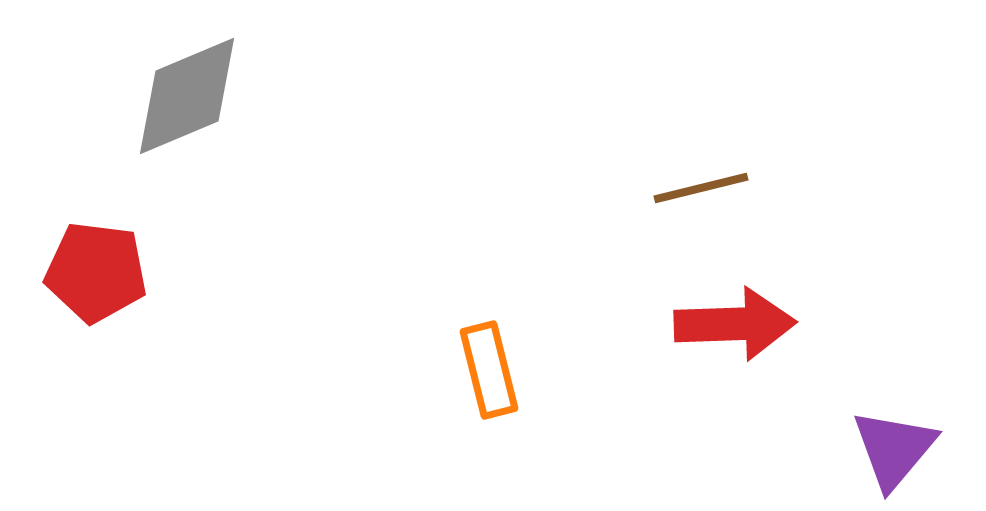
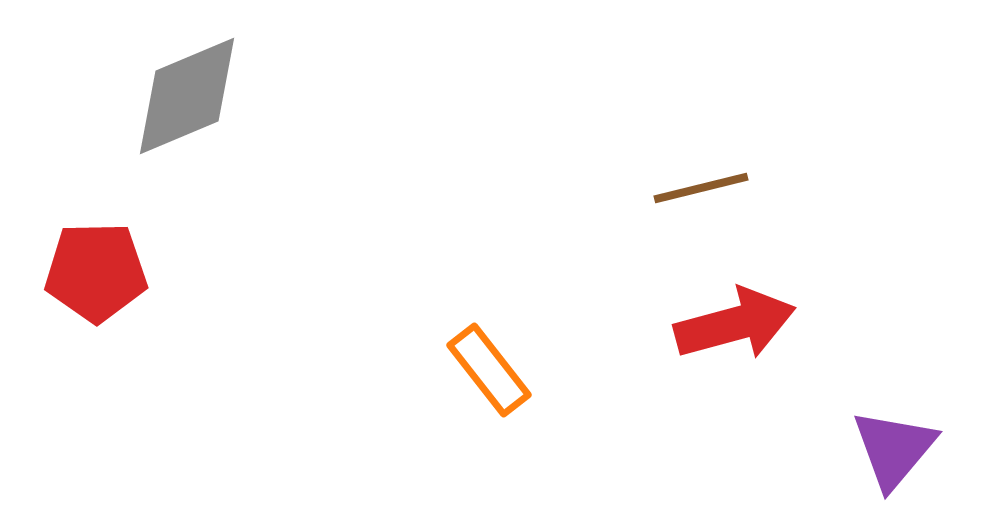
red pentagon: rotated 8 degrees counterclockwise
red arrow: rotated 13 degrees counterclockwise
orange rectangle: rotated 24 degrees counterclockwise
